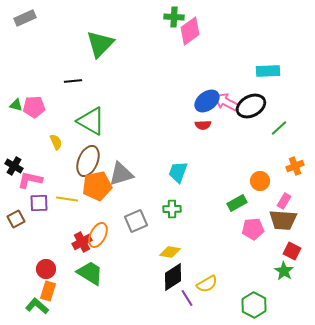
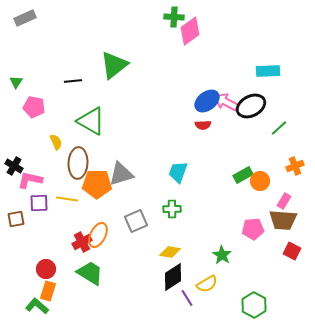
green triangle at (100, 44): moved 14 px right, 21 px down; rotated 8 degrees clockwise
green triangle at (16, 105): moved 23 px up; rotated 48 degrees clockwise
pink pentagon at (34, 107): rotated 15 degrees clockwise
brown ellipse at (88, 161): moved 10 px left, 2 px down; rotated 20 degrees counterclockwise
orange pentagon at (97, 186): moved 2 px up; rotated 12 degrees clockwise
green rectangle at (237, 203): moved 6 px right, 28 px up
brown square at (16, 219): rotated 18 degrees clockwise
green star at (284, 271): moved 62 px left, 16 px up
